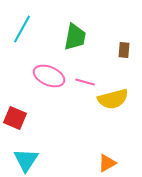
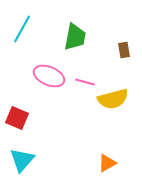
brown rectangle: rotated 14 degrees counterclockwise
red square: moved 2 px right
cyan triangle: moved 4 px left; rotated 8 degrees clockwise
